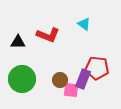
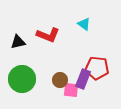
black triangle: rotated 14 degrees counterclockwise
